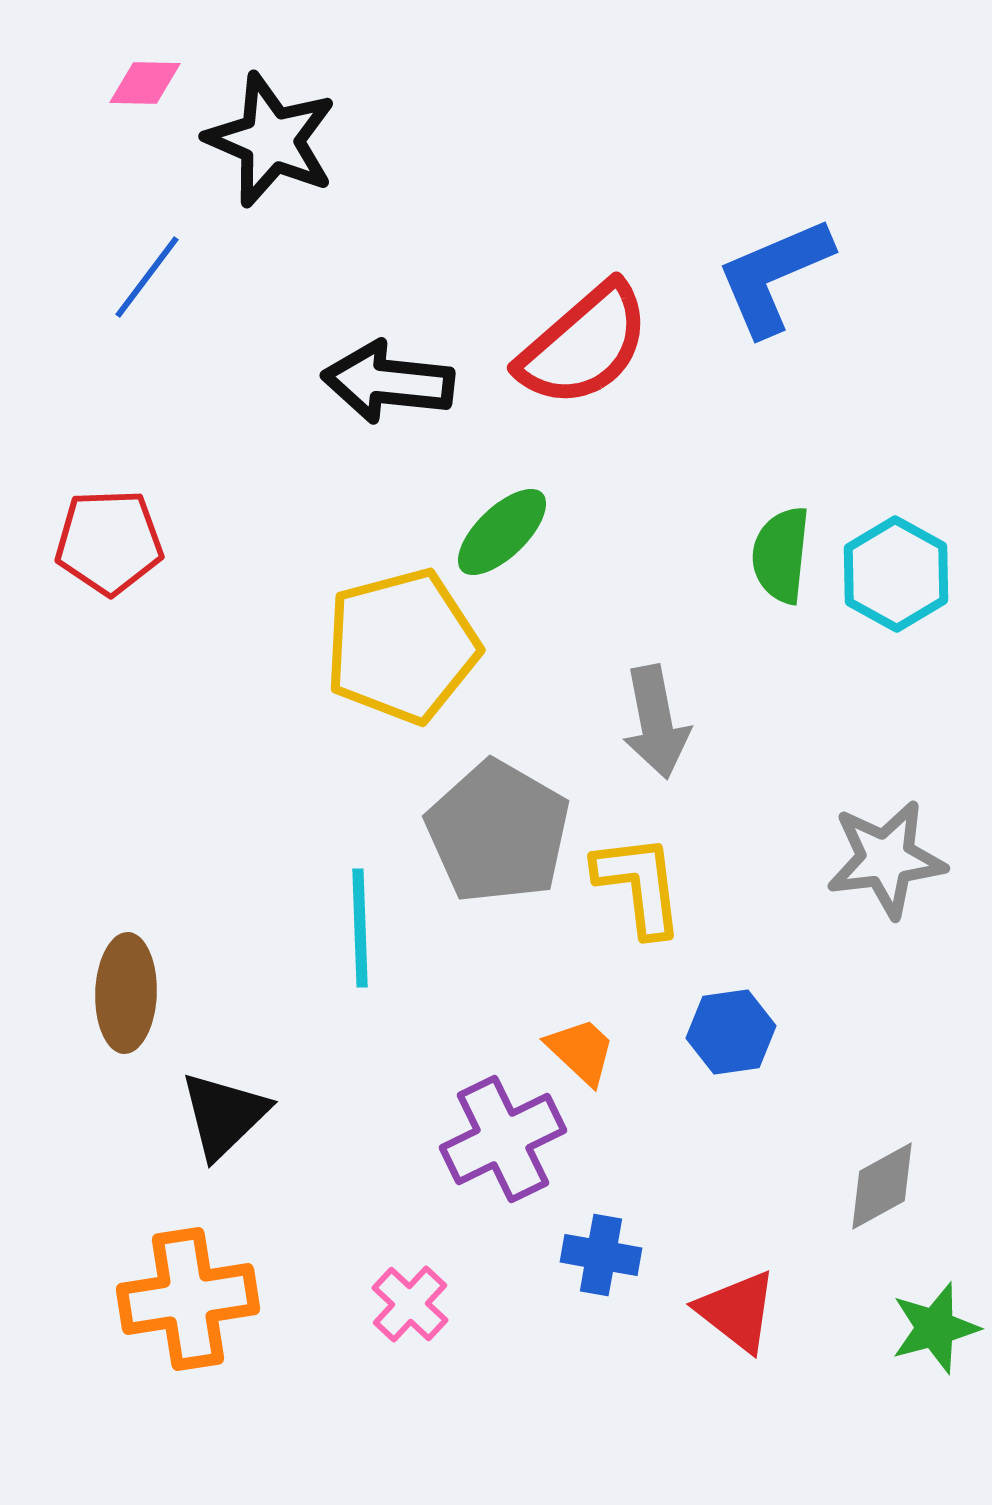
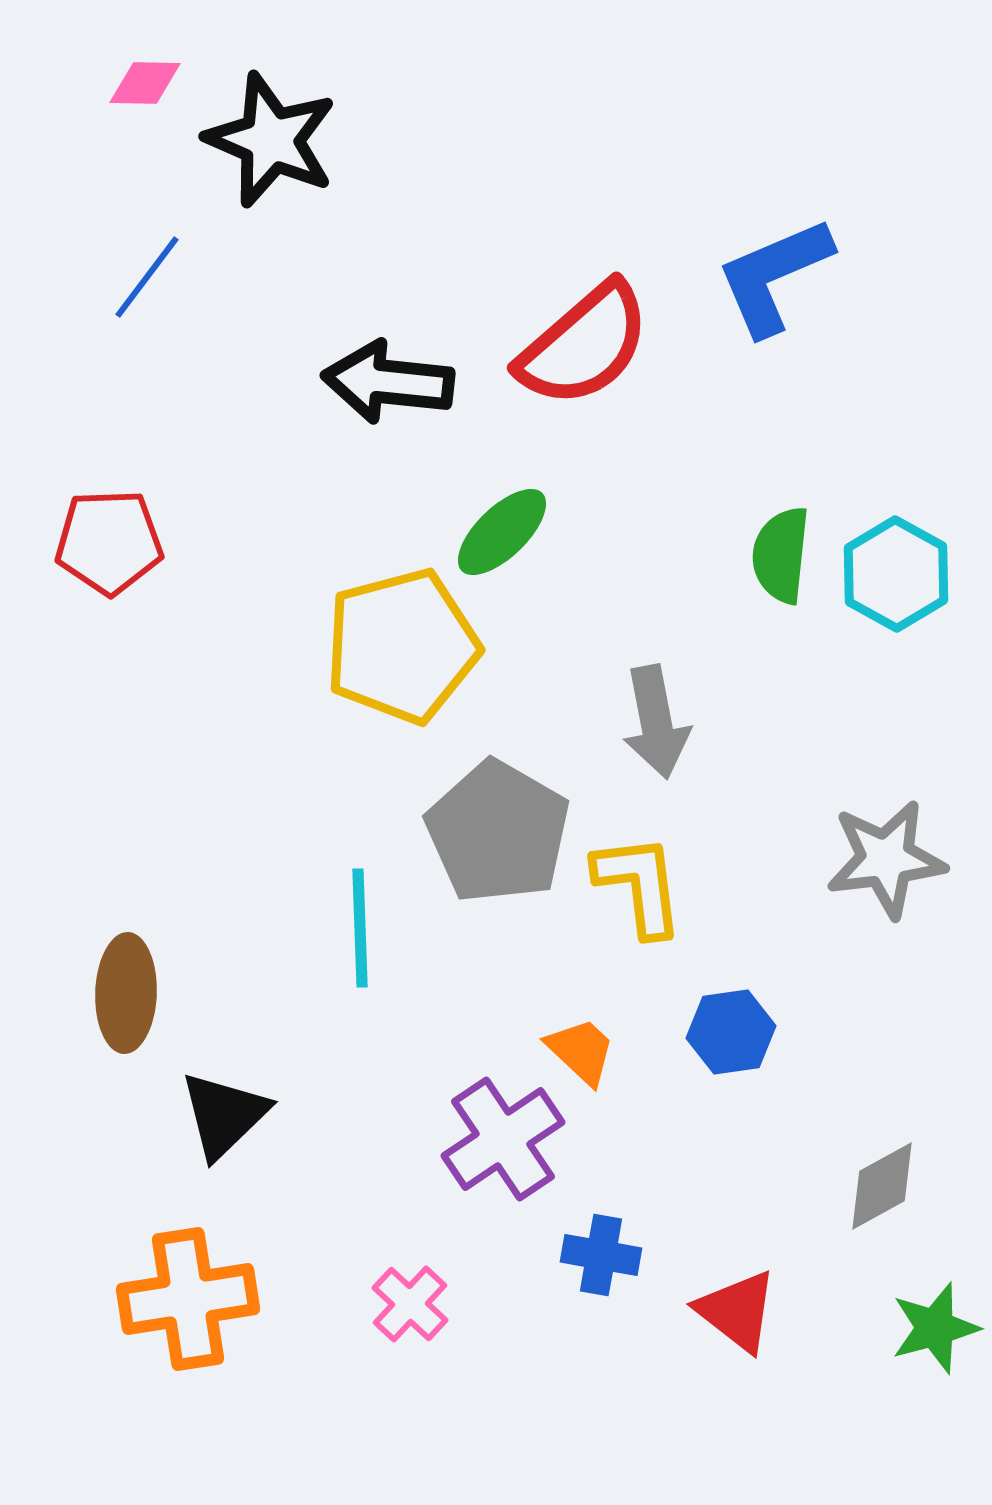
purple cross: rotated 8 degrees counterclockwise
